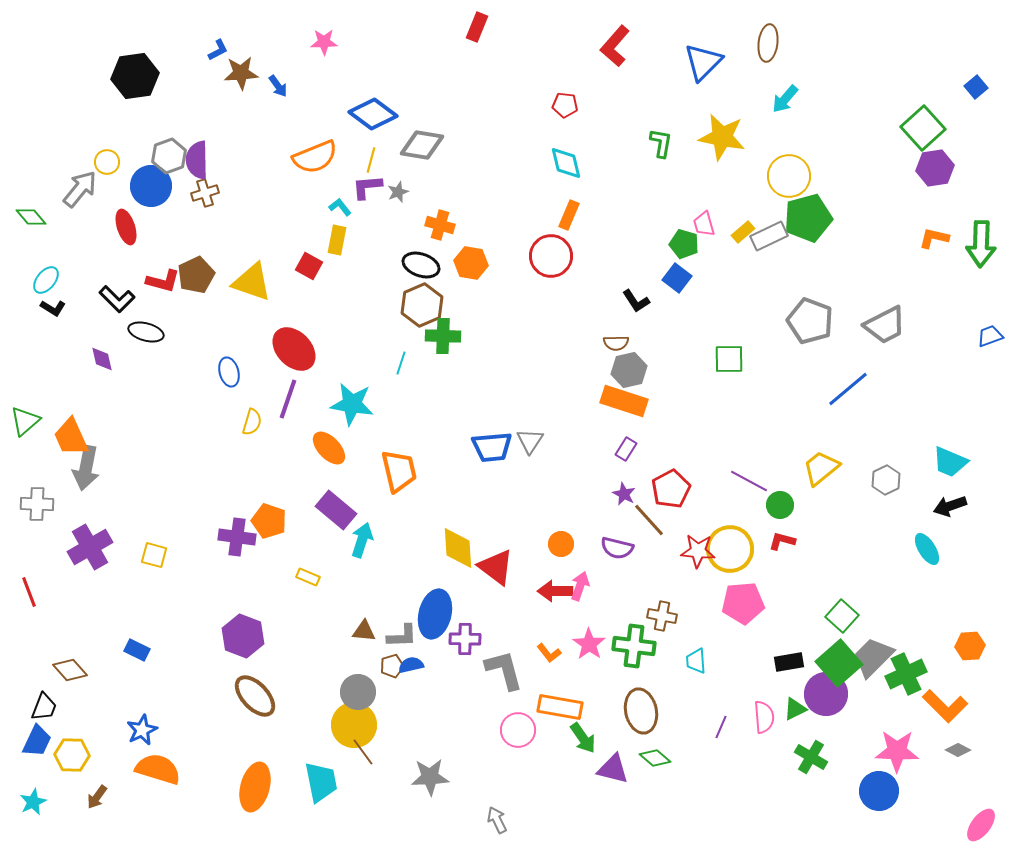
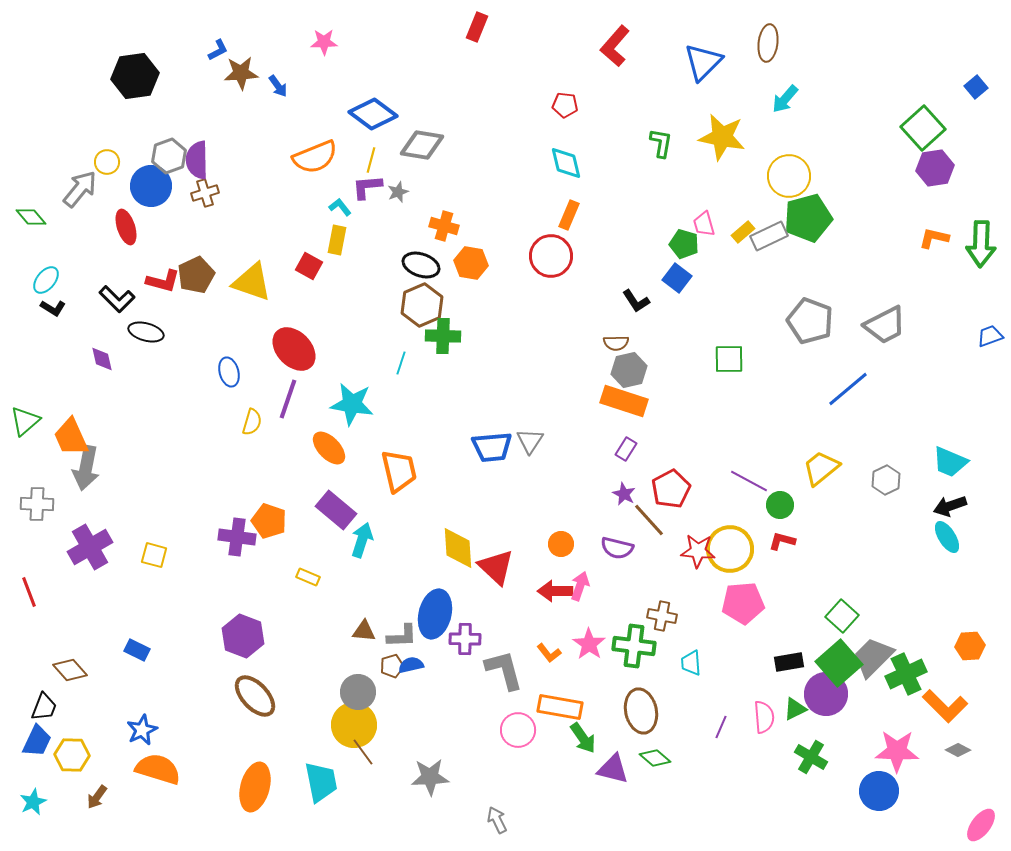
orange cross at (440, 225): moved 4 px right, 1 px down
cyan ellipse at (927, 549): moved 20 px right, 12 px up
red triangle at (496, 567): rotated 6 degrees clockwise
cyan trapezoid at (696, 661): moved 5 px left, 2 px down
